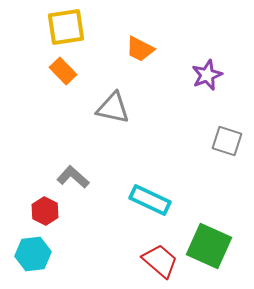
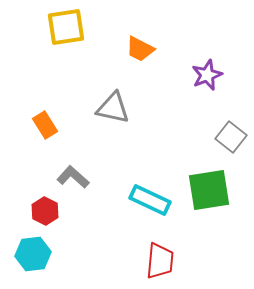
orange rectangle: moved 18 px left, 54 px down; rotated 12 degrees clockwise
gray square: moved 4 px right, 4 px up; rotated 20 degrees clockwise
green square: moved 56 px up; rotated 33 degrees counterclockwise
red trapezoid: rotated 54 degrees clockwise
